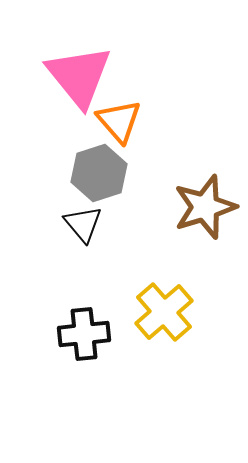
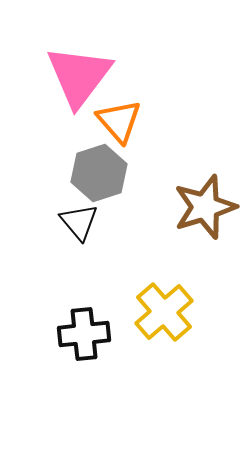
pink triangle: rotated 16 degrees clockwise
black triangle: moved 4 px left, 2 px up
